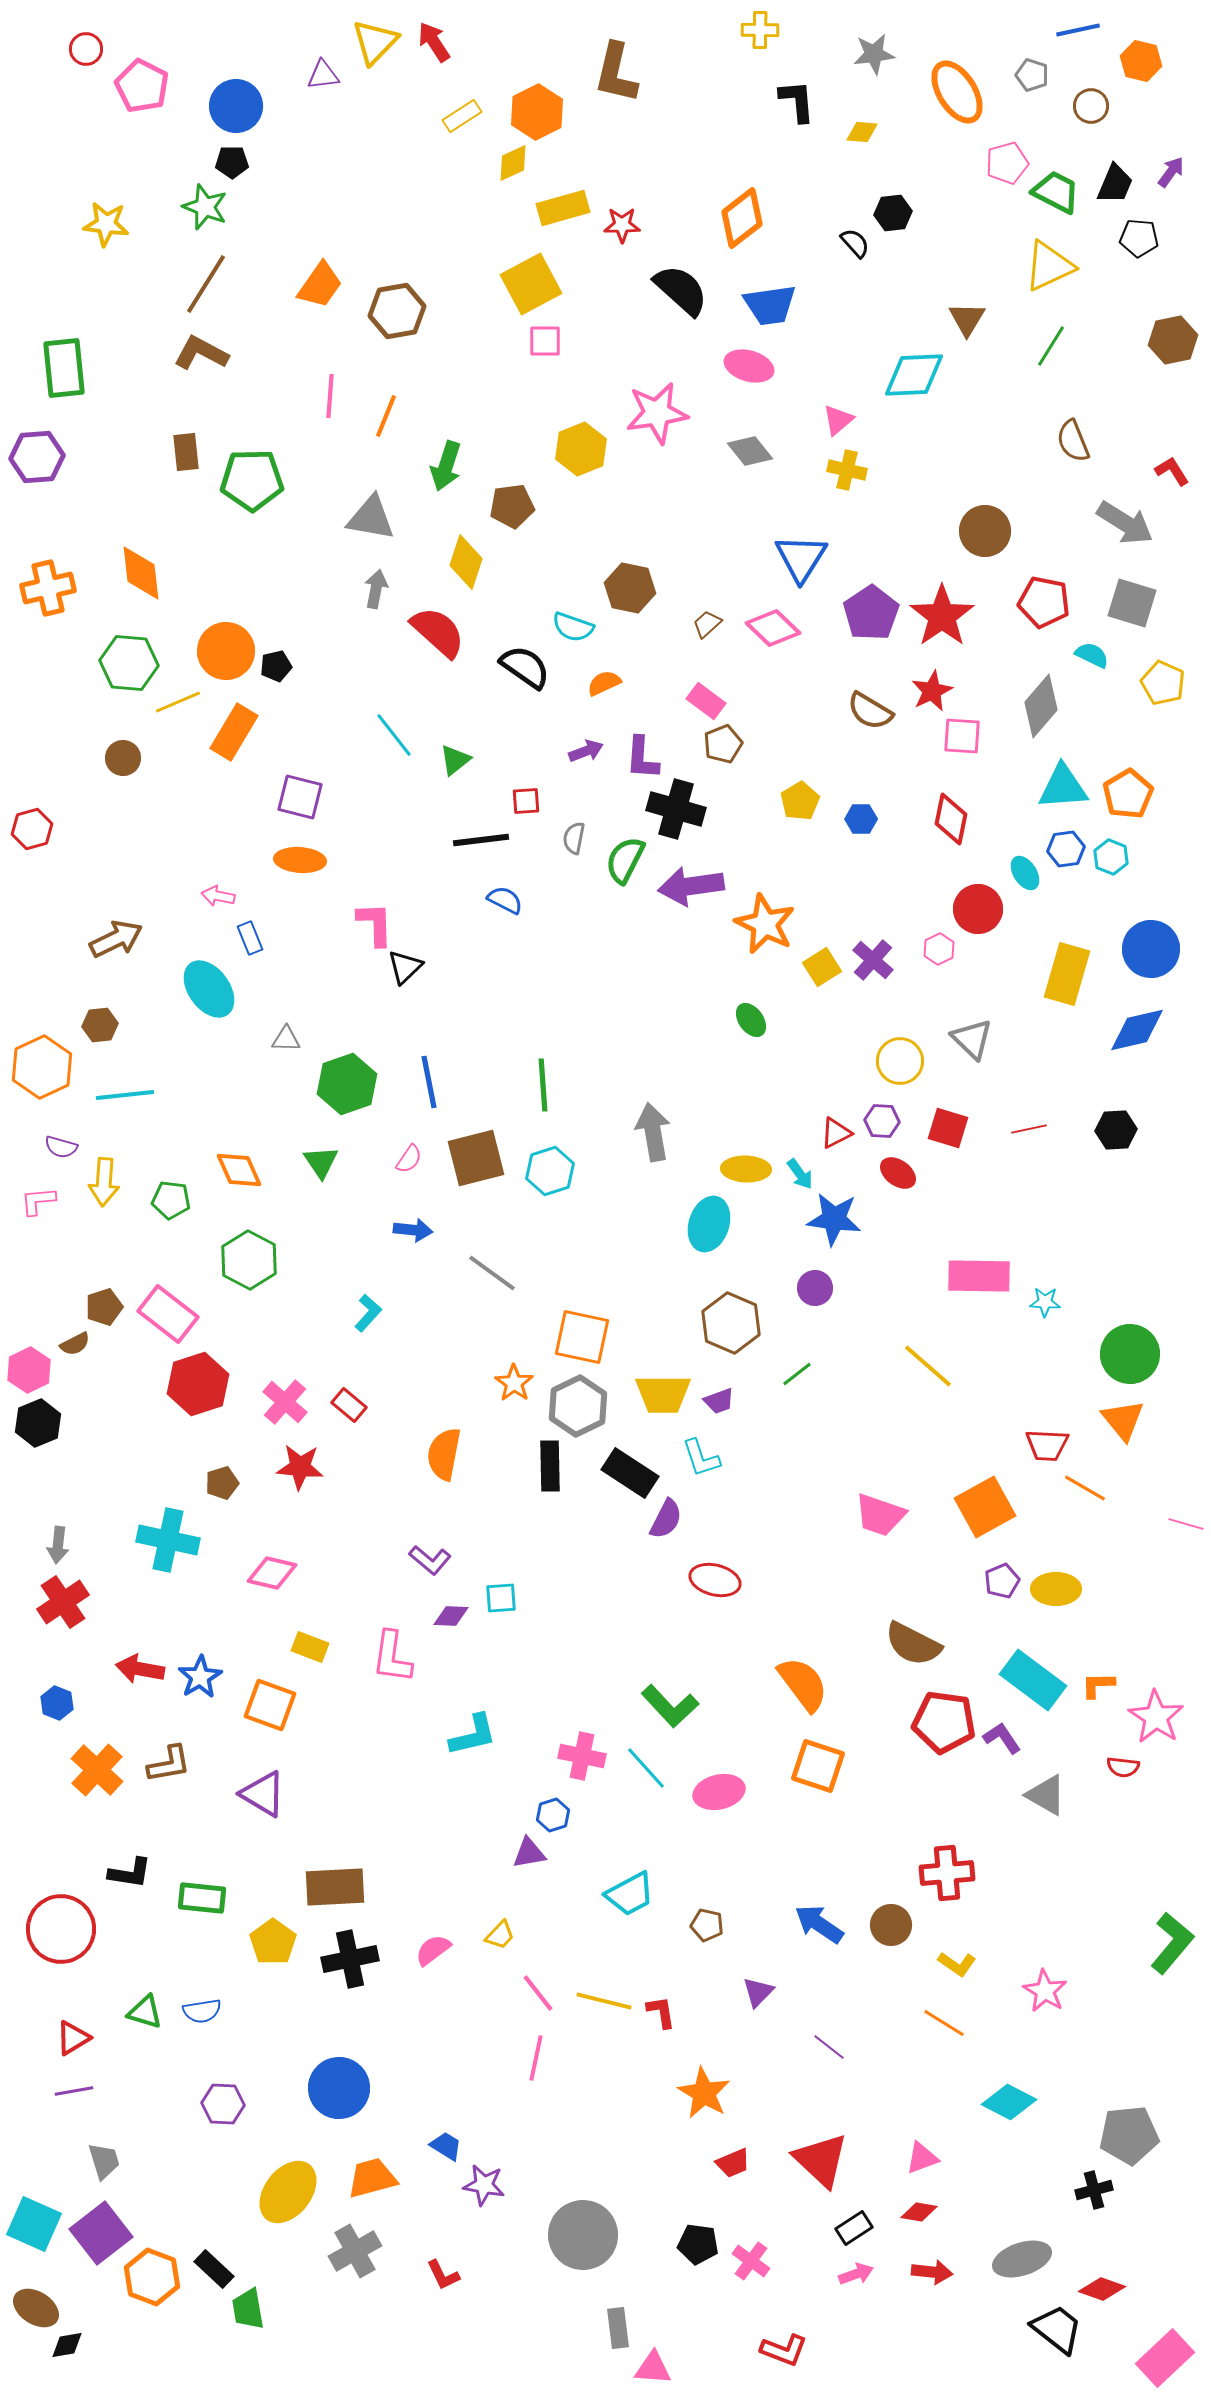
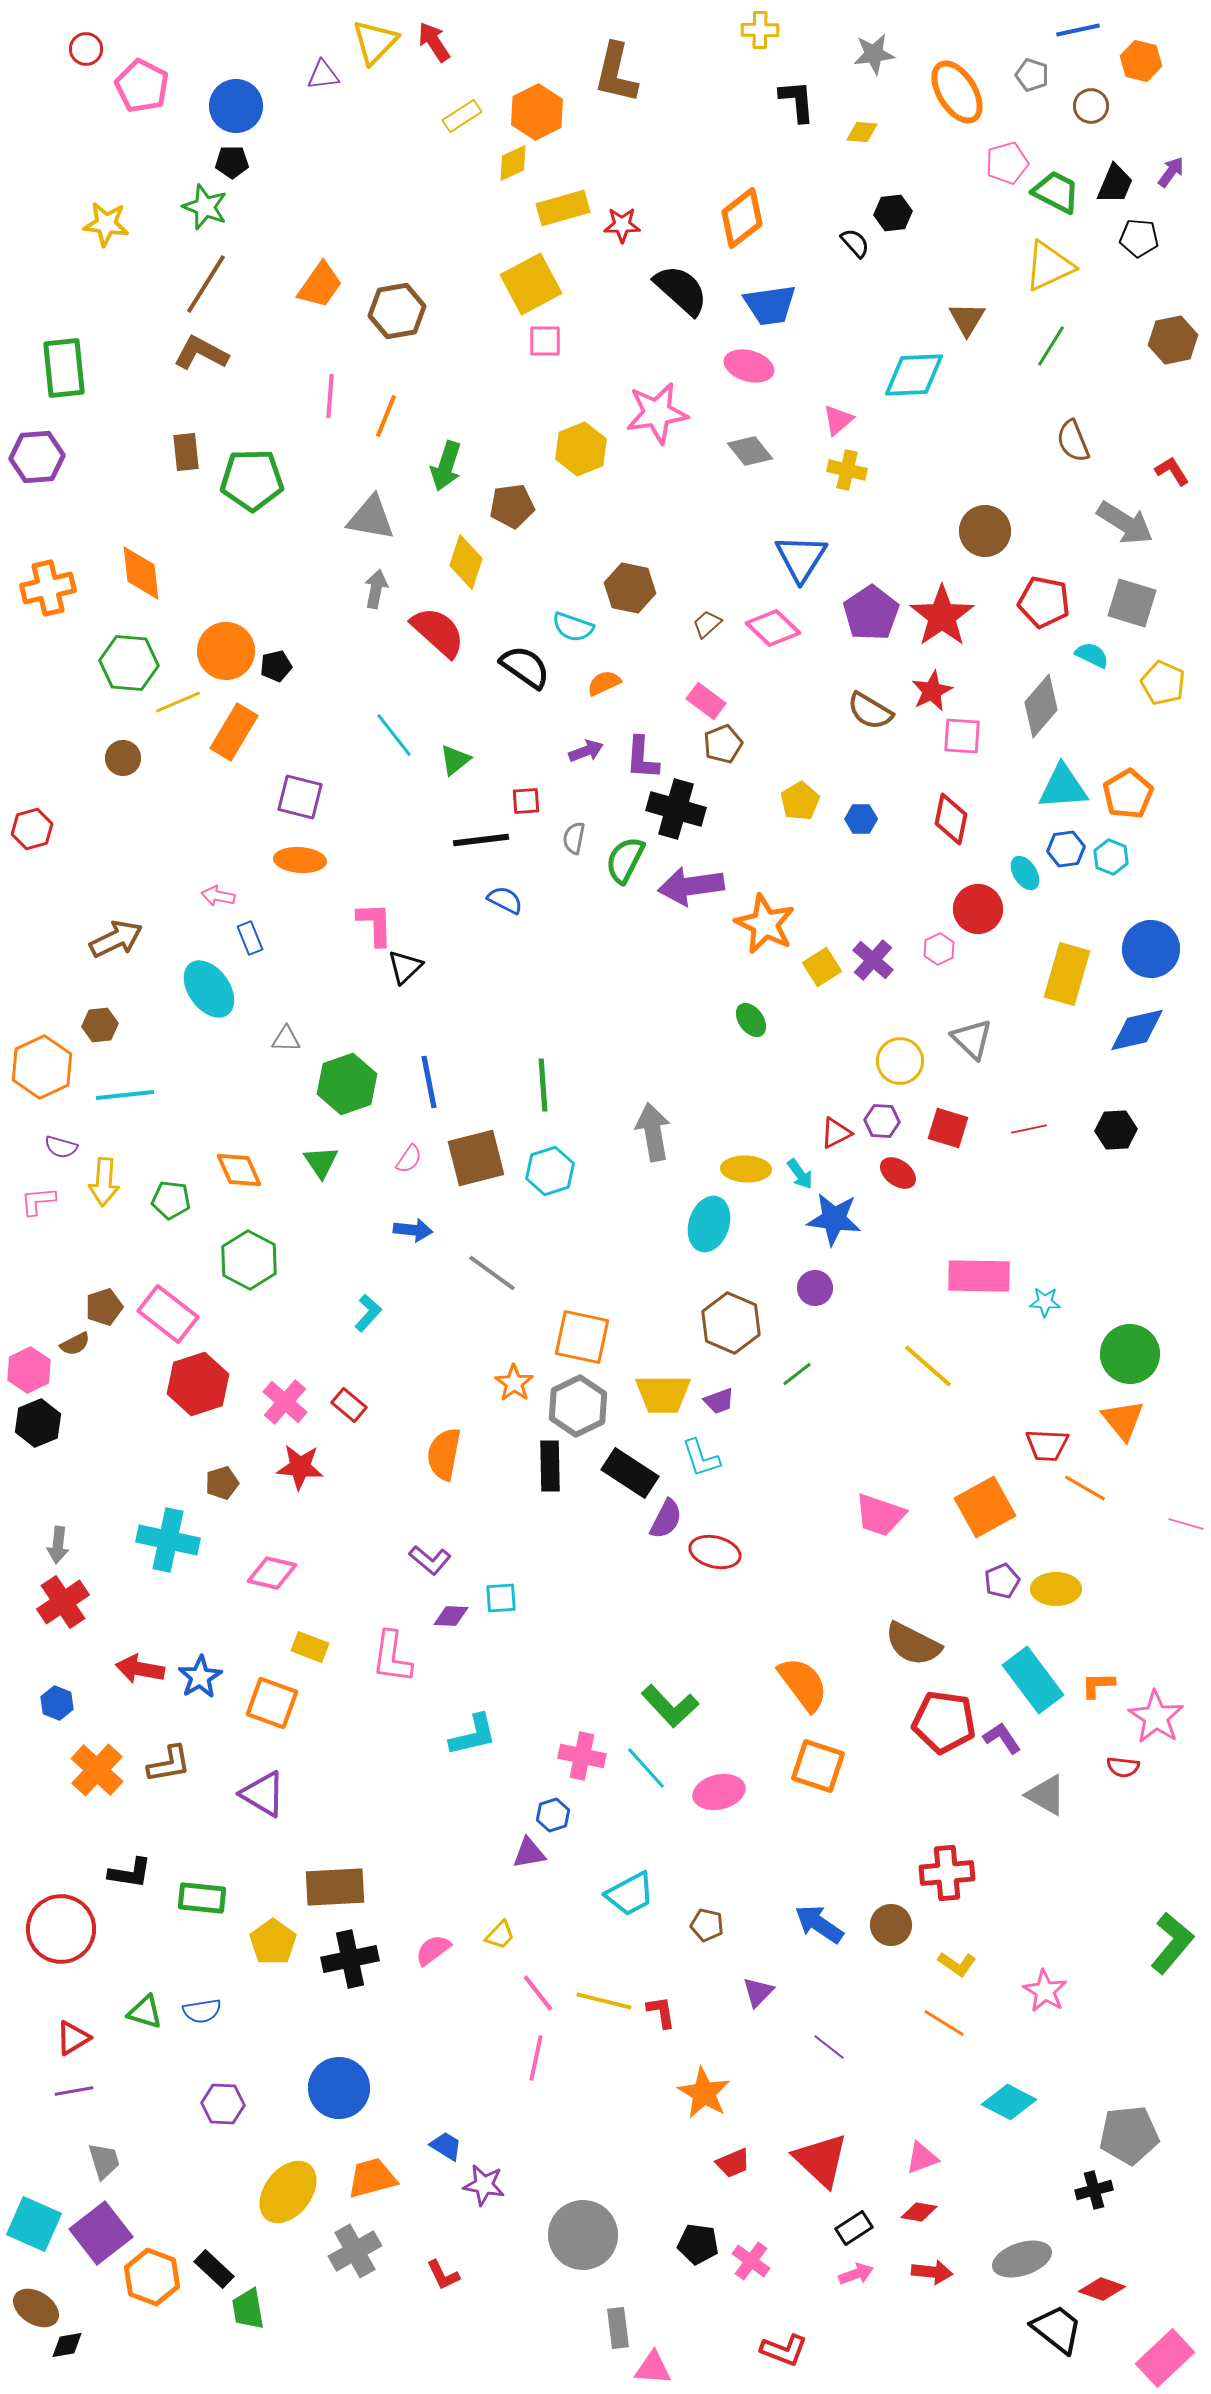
red ellipse at (715, 1580): moved 28 px up
cyan rectangle at (1033, 1680): rotated 16 degrees clockwise
orange square at (270, 1705): moved 2 px right, 2 px up
